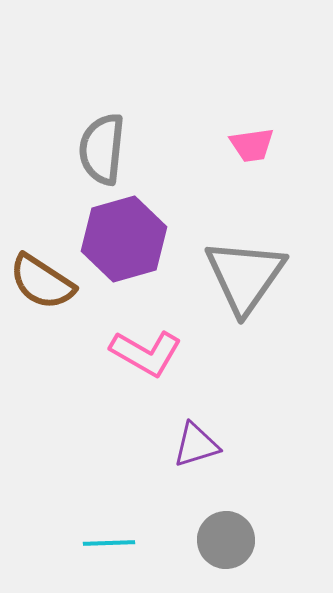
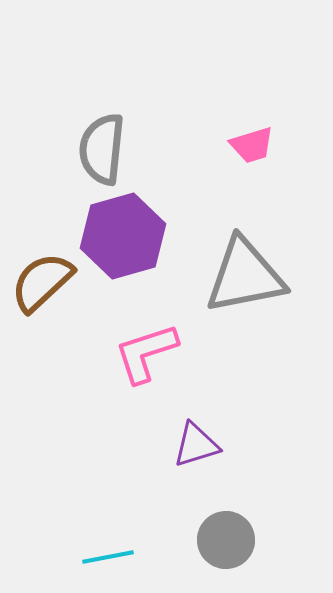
pink trapezoid: rotated 9 degrees counterclockwise
purple hexagon: moved 1 px left, 3 px up
gray triangle: rotated 44 degrees clockwise
brown semicircle: rotated 104 degrees clockwise
pink L-shape: rotated 132 degrees clockwise
cyan line: moved 1 px left, 14 px down; rotated 9 degrees counterclockwise
